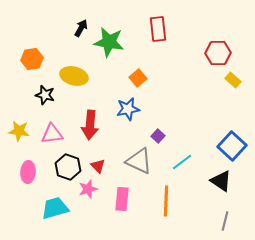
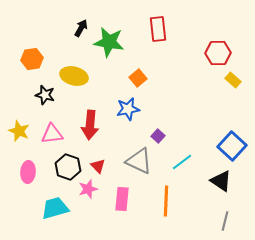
yellow star: rotated 15 degrees clockwise
